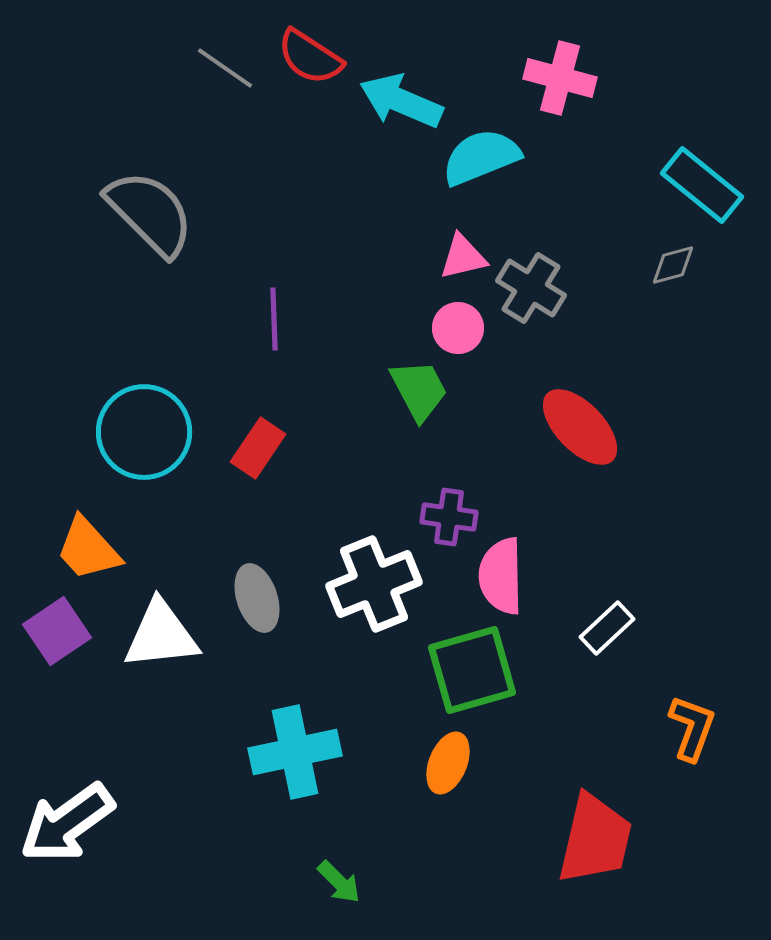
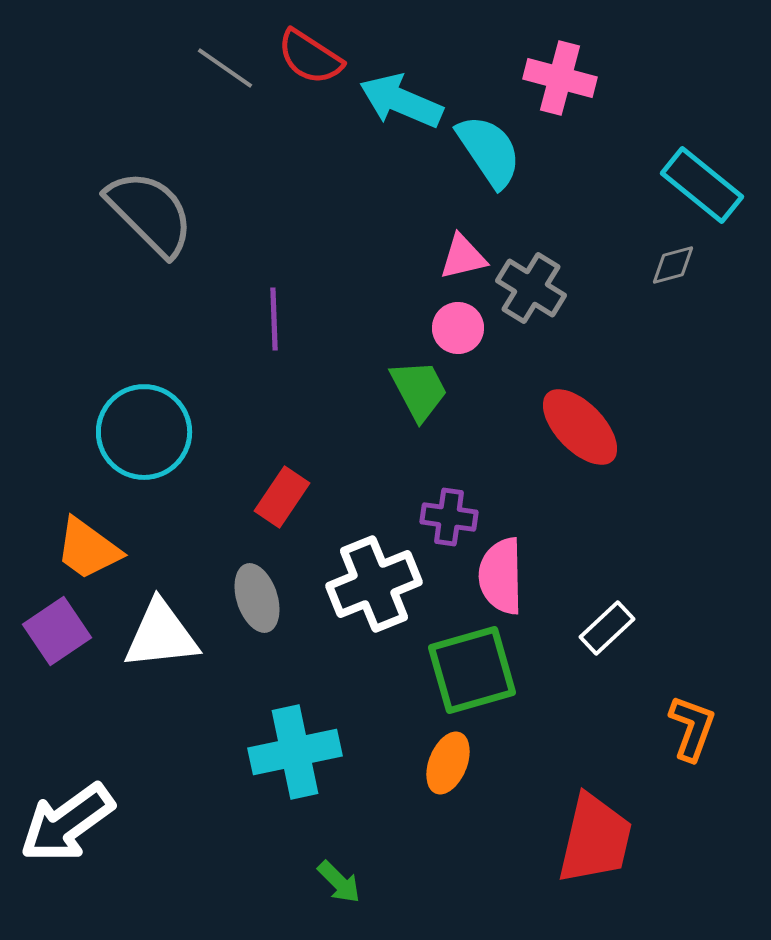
cyan semicircle: moved 8 px right, 6 px up; rotated 78 degrees clockwise
red rectangle: moved 24 px right, 49 px down
orange trapezoid: rotated 12 degrees counterclockwise
